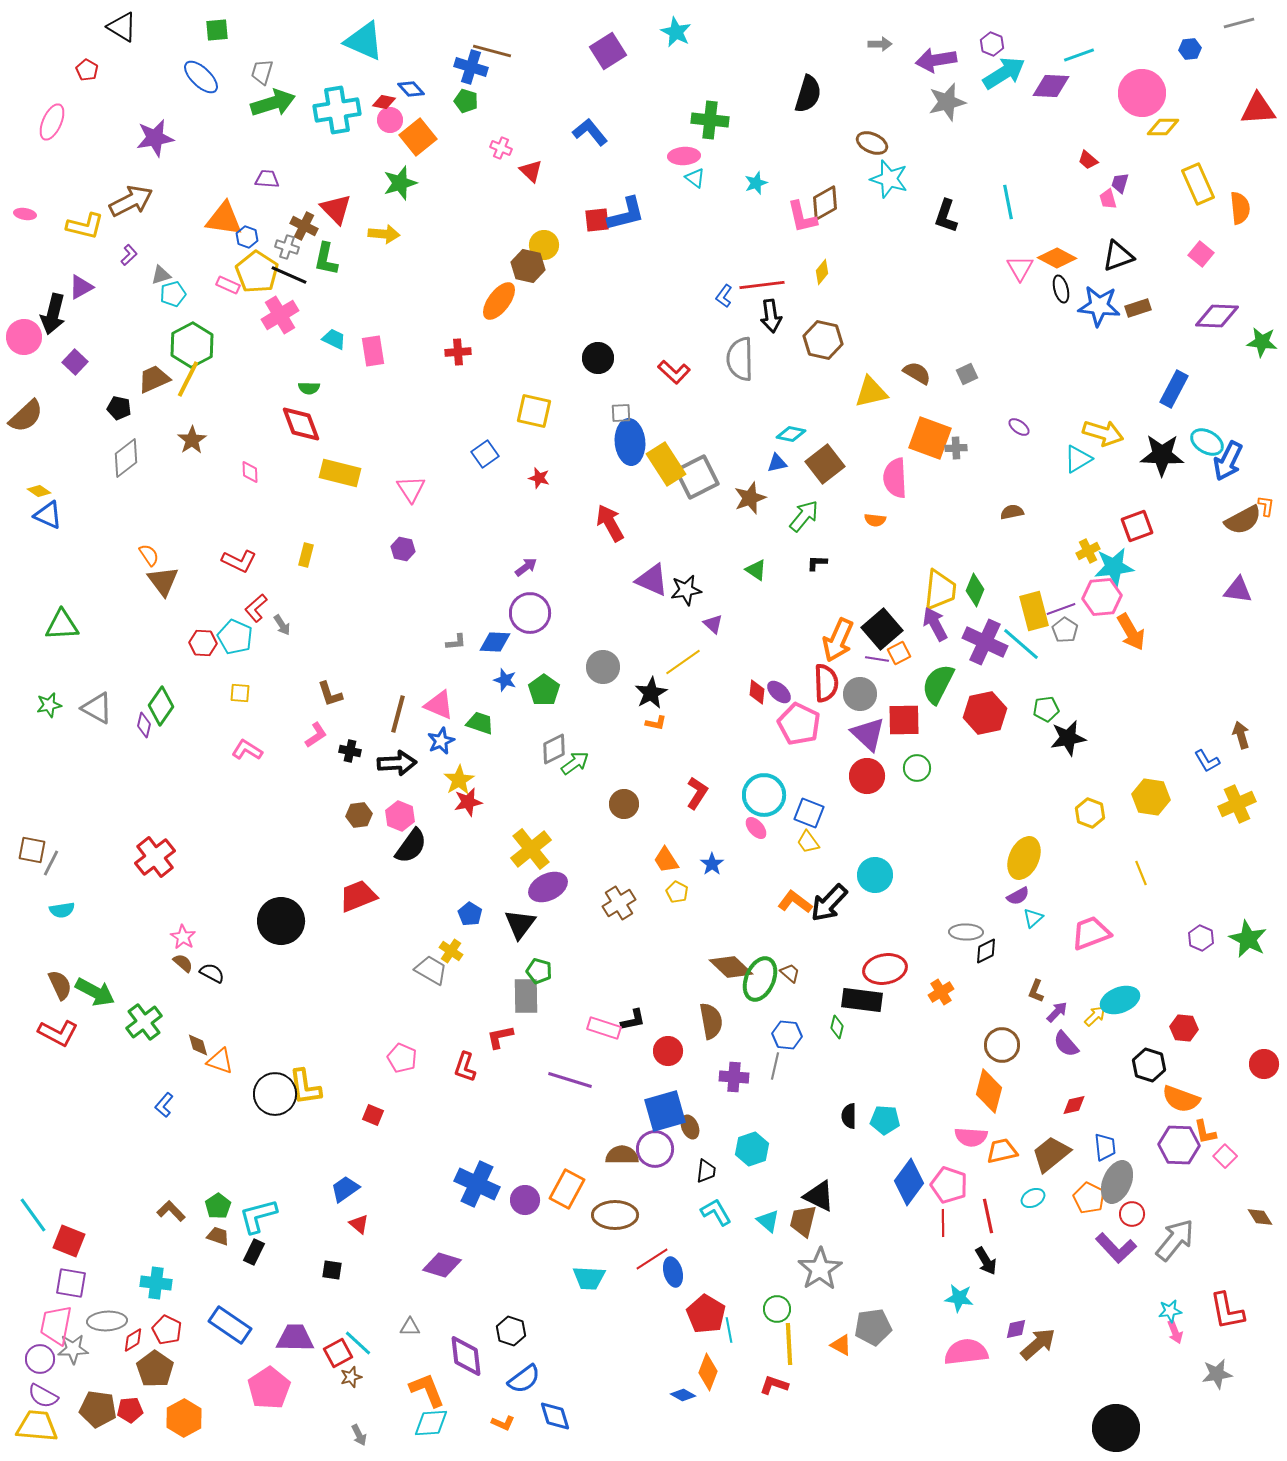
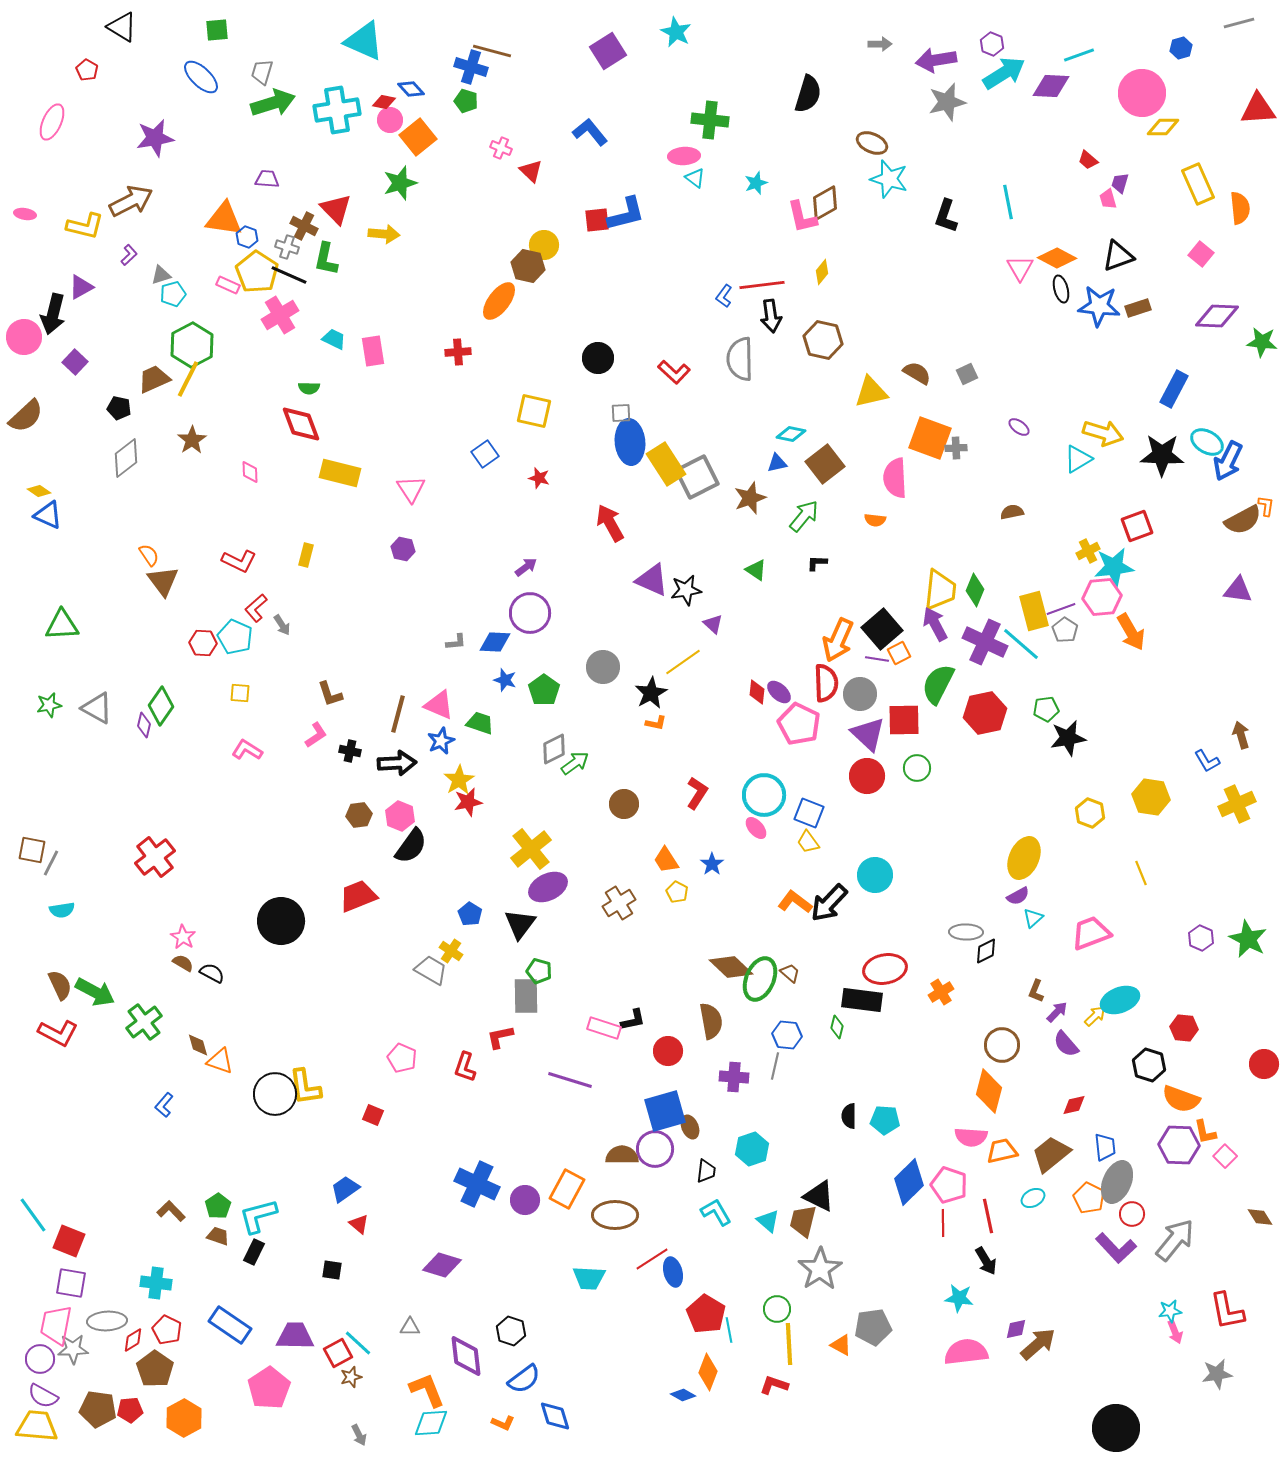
blue hexagon at (1190, 49): moved 9 px left, 1 px up; rotated 10 degrees counterclockwise
brown semicircle at (183, 963): rotated 10 degrees counterclockwise
blue diamond at (909, 1182): rotated 9 degrees clockwise
purple trapezoid at (295, 1338): moved 2 px up
